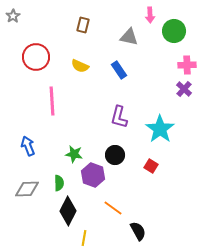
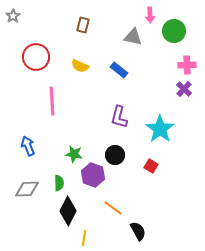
gray triangle: moved 4 px right
blue rectangle: rotated 18 degrees counterclockwise
